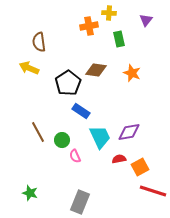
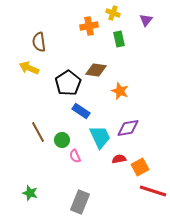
yellow cross: moved 4 px right; rotated 16 degrees clockwise
orange star: moved 12 px left, 18 px down
purple diamond: moved 1 px left, 4 px up
